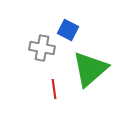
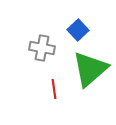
blue square: moved 10 px right; rotated 20 degrees clockwise
